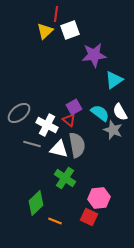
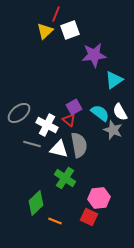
red line: rotated 14 degrees clockwise
gray semicircle: moved 2 px right
